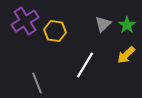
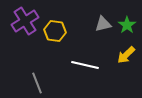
gray triangle: rotated 30 degrees clockwise
white line: rotated 72 degrees clockwise
